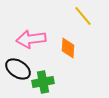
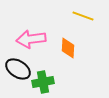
yellow line: rotated 30 degrees counterclockwise
